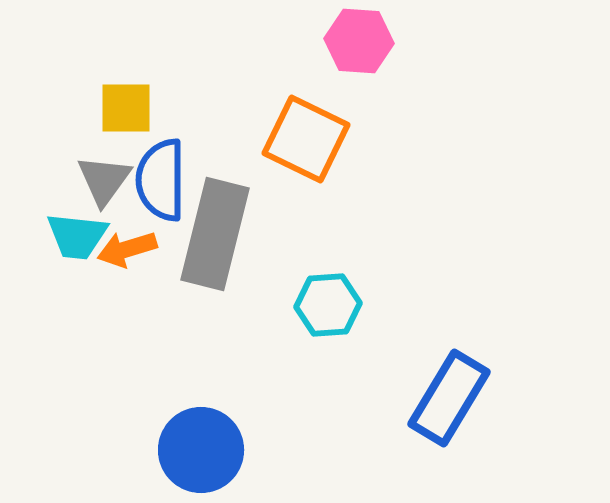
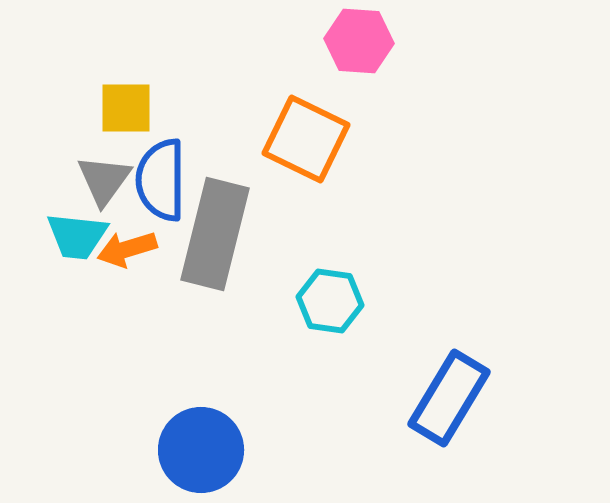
cyan hexagon: moved 2 px right, 4 px up; rotated 12 degrees clockwise
